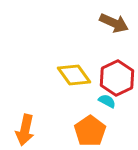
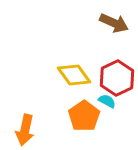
orange pentagon: moved 6 px left, 15 px up
